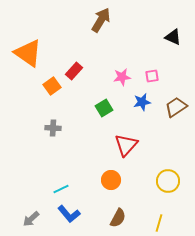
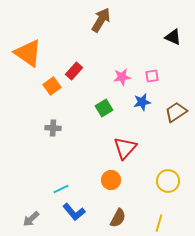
brown trapezoid: moved 5 px down
red triangle: moved 1 px left, 3 px down
blue L-shape: moved 5 px right, 2 px up
